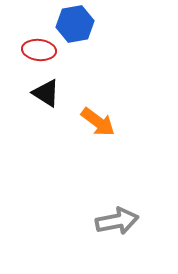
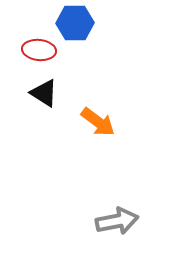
blue hexagon: moved 1 px up; rotated 9 degrees clockwise
black triangle: moved 2 px left
